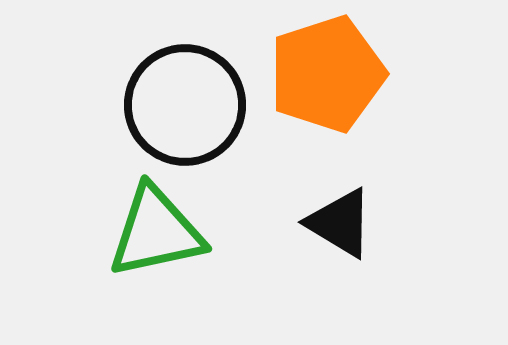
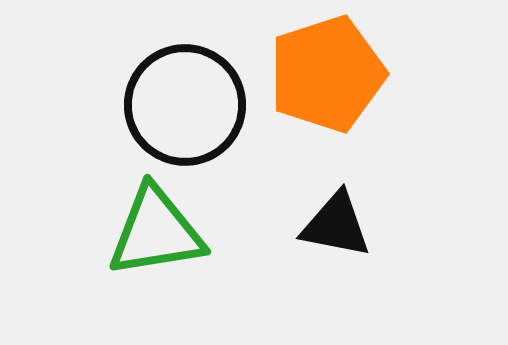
black triangle: moved 4 px left, 2 px down; rotated 20 degrees counterclockwise
green triangle: rotated 3 degrees clockwise
